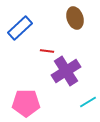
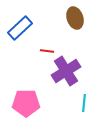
cyan line: moved 4 px left, 1 px down; rotated 54 degrees counterclockwise
